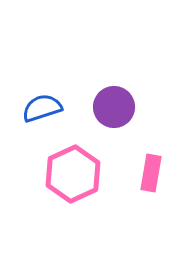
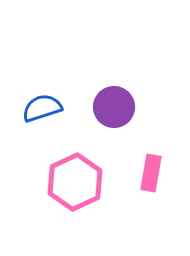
pink hexagon: moved 2 px right, 8 px down
